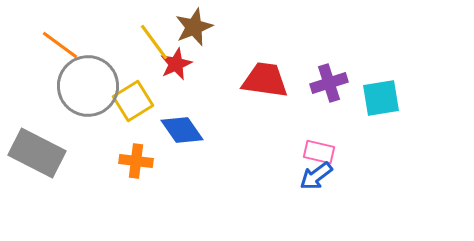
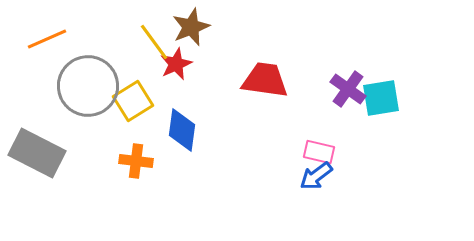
brown star: moved 3 px left
orange line: moved 13 px left, 6 px up; rotated 60 degrees counterclockwise
purple cross: moved 19 px right, 6 px down; rotated 36 degrees counterclockwise
blue diamond: rotated 42 degrees clockwise
